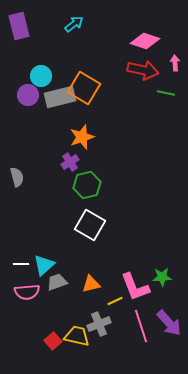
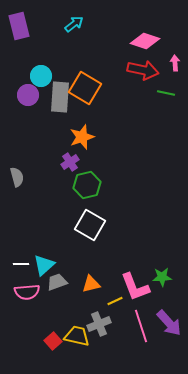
orange square: moved 1 px right
gray rectangle: rotated 72 degrees counterclockwise
